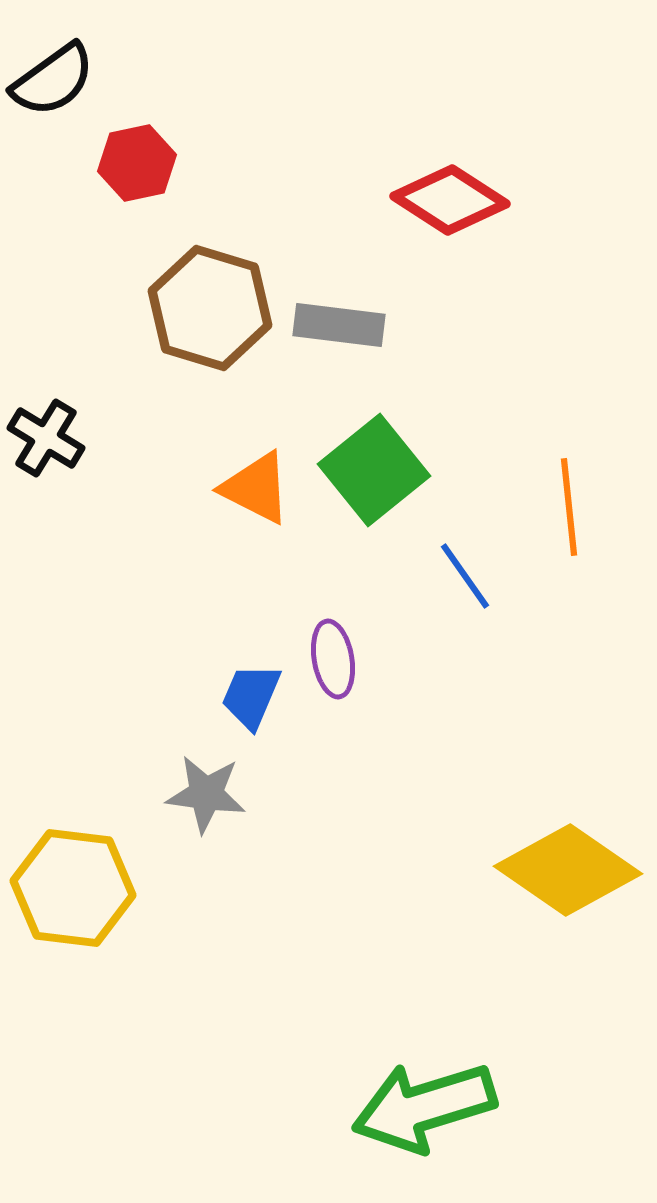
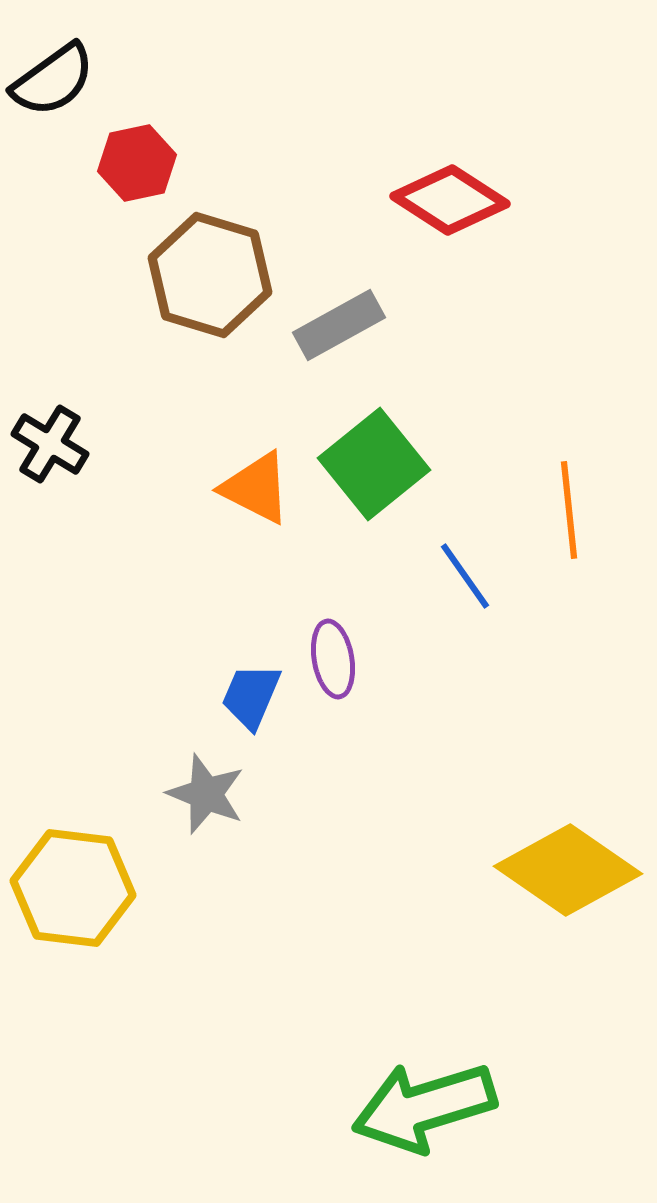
brown hexagon: moved 33 px up
gray rectangle: rotated 36 degrees counterclockwise
black cross: moved 4 px right, 6 px down
green square: moved 6 px up
orange line: moved 3 px down
gray star: rotated 14 degrees clockwise
